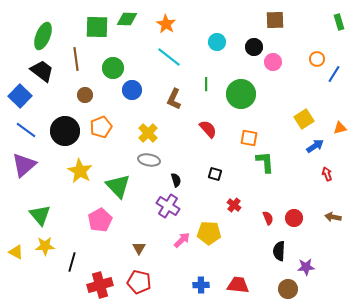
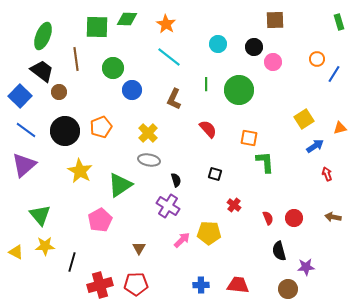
cyan circle at (217, 42): moved 1 px right, 2 px down
green circle at (241, 94): moved 2 px left, 4 px up
brown circle at (85, 95): moved 26 px left, 3 px up
green triangle at (118, 186): moved 2 px right, 1 px up; rotated 40 degrees clockwise
black semicircle at (279, 251): rotated 18 degrees counterclockwise
red pentagon at (139, 282): moved 3 px left, 2 px down; rotated 15 degrees counterclockwise
